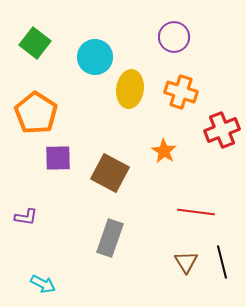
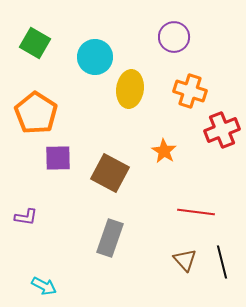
green square: rotated 8 degrees counterclockwise
orange cross: moved 9 px right, 1 px up
brown triangle: moved 1 px left, 2 px up; rotated 10 degrees counterclockwise
cyan arrow: moved 1 px right, 2 px down
